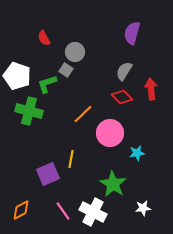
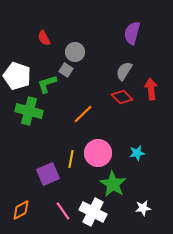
pink circle: moved 12 px left, 20 px down
